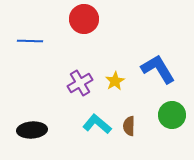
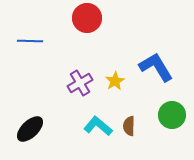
red circle: moved 3 px right, 1 px up
blue L-shape: moved 2 px left, 2 px up
cyan L-shape: moved 1 px right, 2 px down
black ellipse: moved 2 px left, 1 px up; rotated 40 degrees counterclockwise
